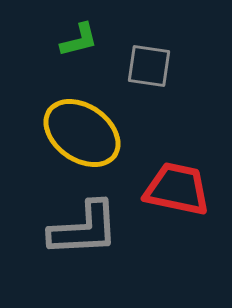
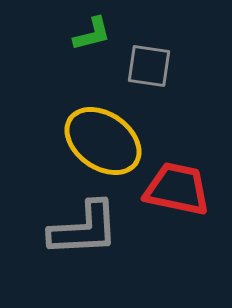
green L-shape: moved 13 px right, 6 px up
yellow ellipse: moved 21 px right, 8 px down
